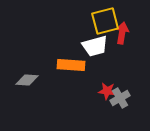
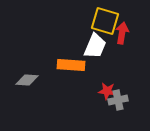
yellow square: rotated 32 degrees clockwise
white trapezoid: rotated 52 degrees counterclockwise
gray cross: moved 2 px left, 2 px down; rotated 18 degrees clockwise
